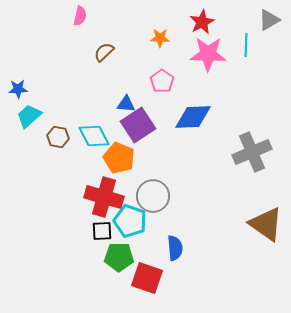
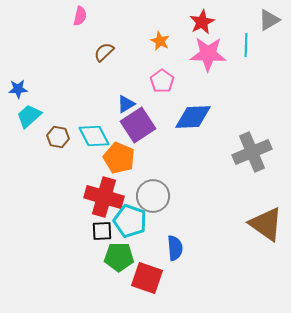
orange star: moved 3 px down; rotated 24 degrees clockwise
blue triangle: rotated 36 degrees counterclockwise
